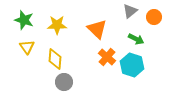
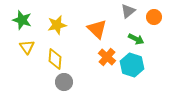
gray triangle: moved 2 px left
green star: moved 2 px left
yellow star: rotated 12 degrees counterclockwise
